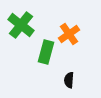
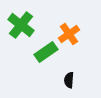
green rectangle: rotated 40 degrees clockwise
